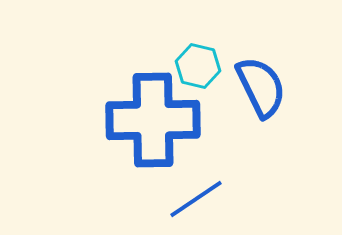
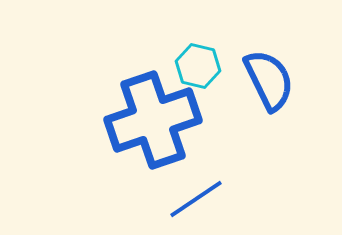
blue semicircle: moved 8 px right, 7 px up
blue cross: rotated 18 degrees counterclockwise
